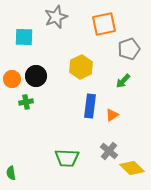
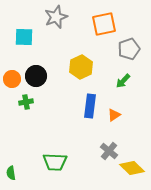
orange triangle: moved 2 px right
green trapezoid: moved 12 px left, 4 px down
